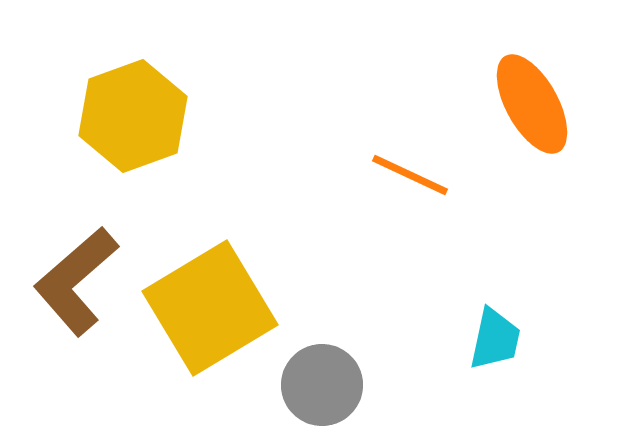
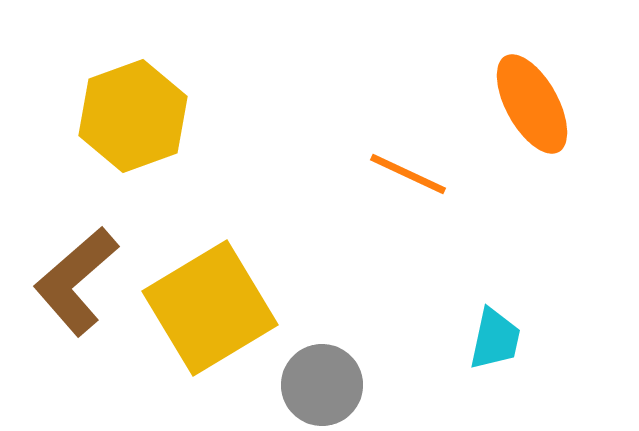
orange line: moved 2 px left, 1 px up
